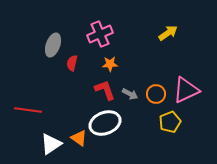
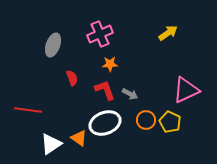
red semicircle: moved 15 px down; rotated 147 degrees clockwise
orange circle: moved 10 px left, 26 px down
yellow pentagon: rotated 25 degrees counterclockwise
